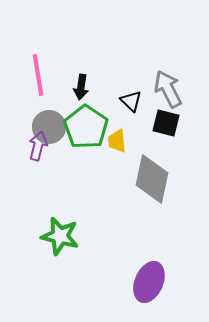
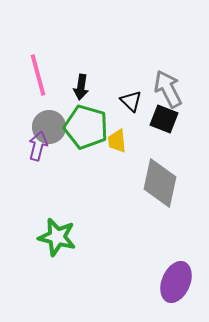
pink line: rotated 6 degrees counterclockwise
black square: moved 2 px left, 4 px up; rotated 8 degrees clockwise
green pentagon: rotated 18 degrees counterclockwise
gray diamond: moved 8 px right, 4 px down
green star: moved 3 px left, 1 px down
purple ellipse: moved 27 px right
